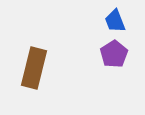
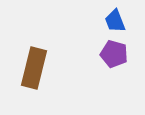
purple pentagon: rotated 24 degrees counterclockwise
